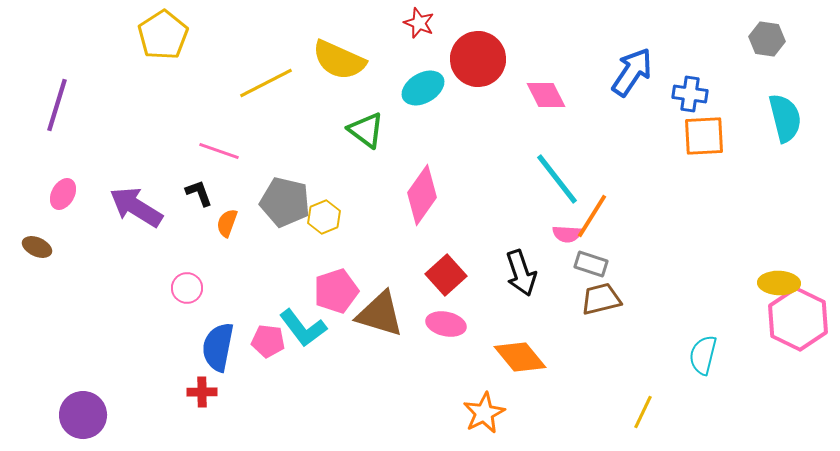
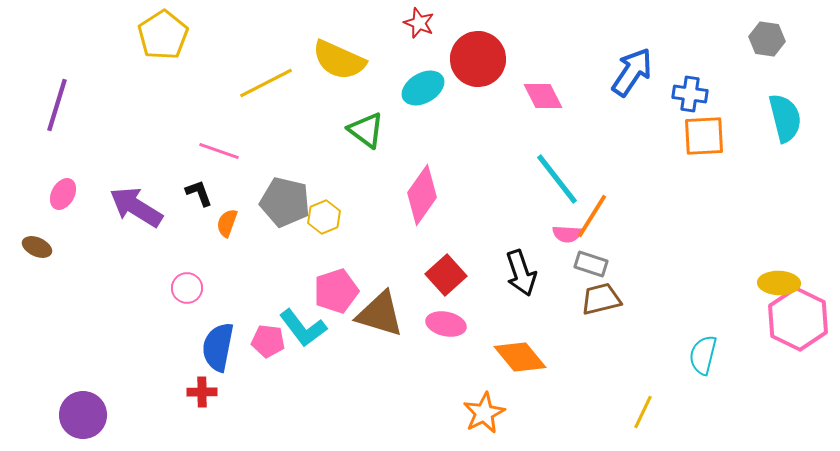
pink diamond at (546, 95): moved 3 px left, 1 px down
